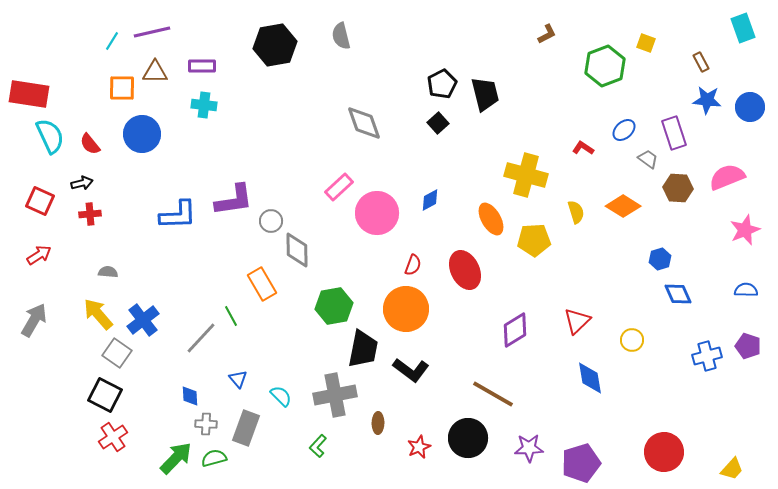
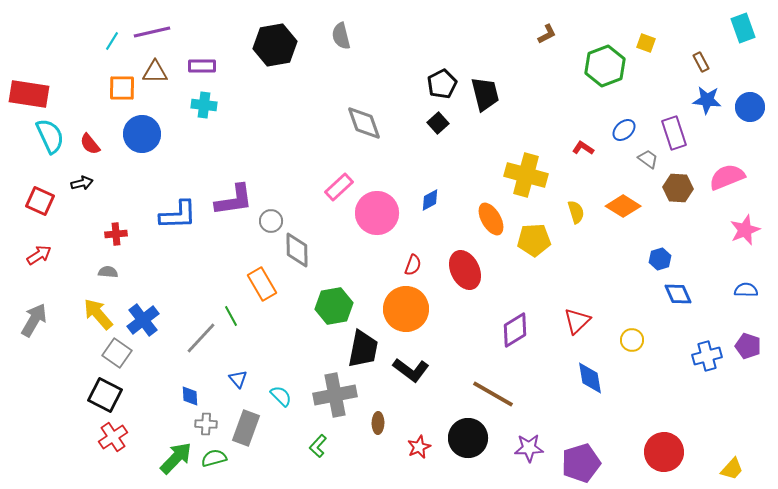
red cross at (90, 214): moved 26 px right, 20 px down
